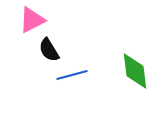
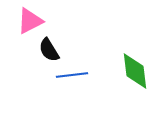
pink triangle: moved 2 px left, 1 px down
blue line: rotated 8 degrees clockwise
